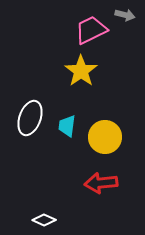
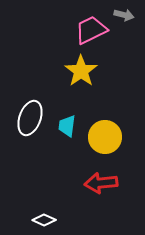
gray arrow: moved 1 px left
